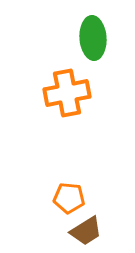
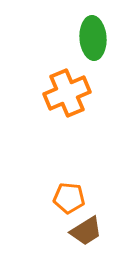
orange cross: rotated 12 degrees counterclockwise
